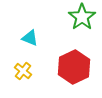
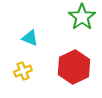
yellow cross: rotated 30 degrees clockwise
